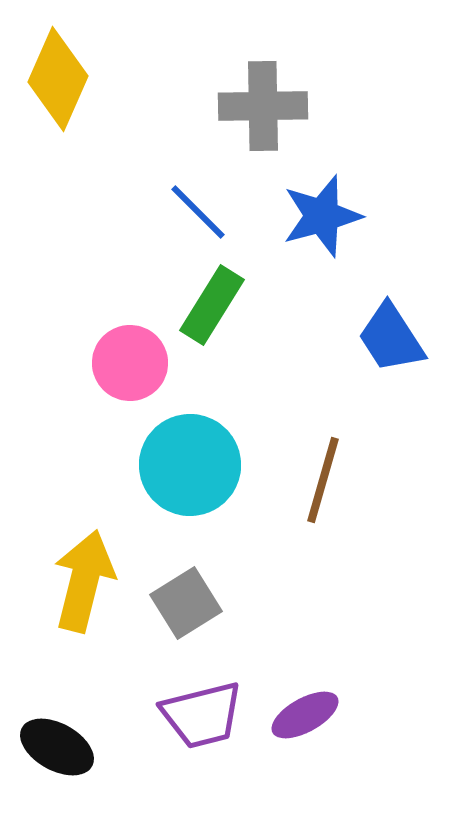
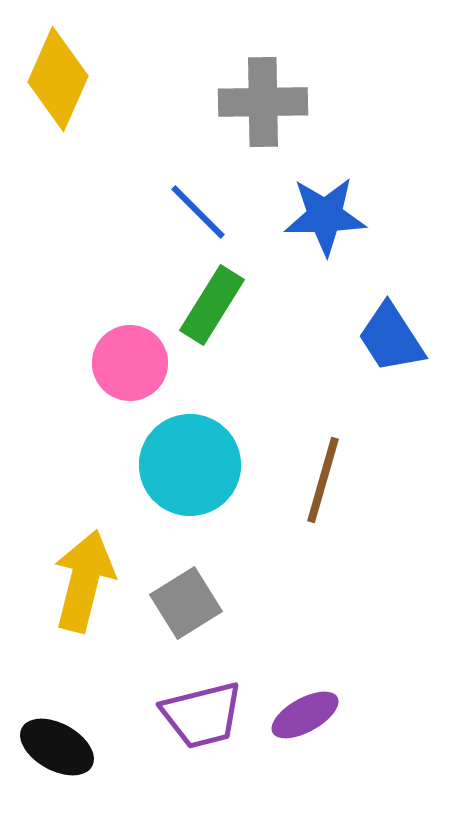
gray cross: moved 4 px up
blue star: moved 3 px right; rotated 14 degrees clockwise
